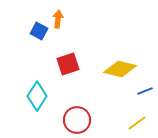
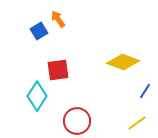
orange arrow: rotated 42 degrees counterclockwise
blue square: rotated 30 degrees clockwise
red square: moved 10 px left, 6 px down; rotated 10 degrees clockwise
yellow diamond: moved 3 px right, 7 px up; rotated 8 degrees clockwise
blue line: rotated 35 degrees counterclockwise
red circle: moved 1 px down
